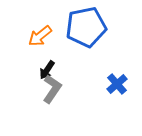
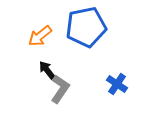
black arrow: rotated 108 degrees clockwise
blue cross: rotated 15 degrees counterclockwise
gray L-shape: moved 8 px right
